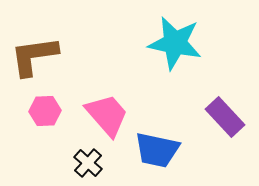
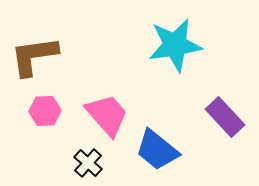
cyan star: moved 2 px down; rotated 20 degrees counterclockwise
blue trapezoid: rotated 27 degrees clockwise
